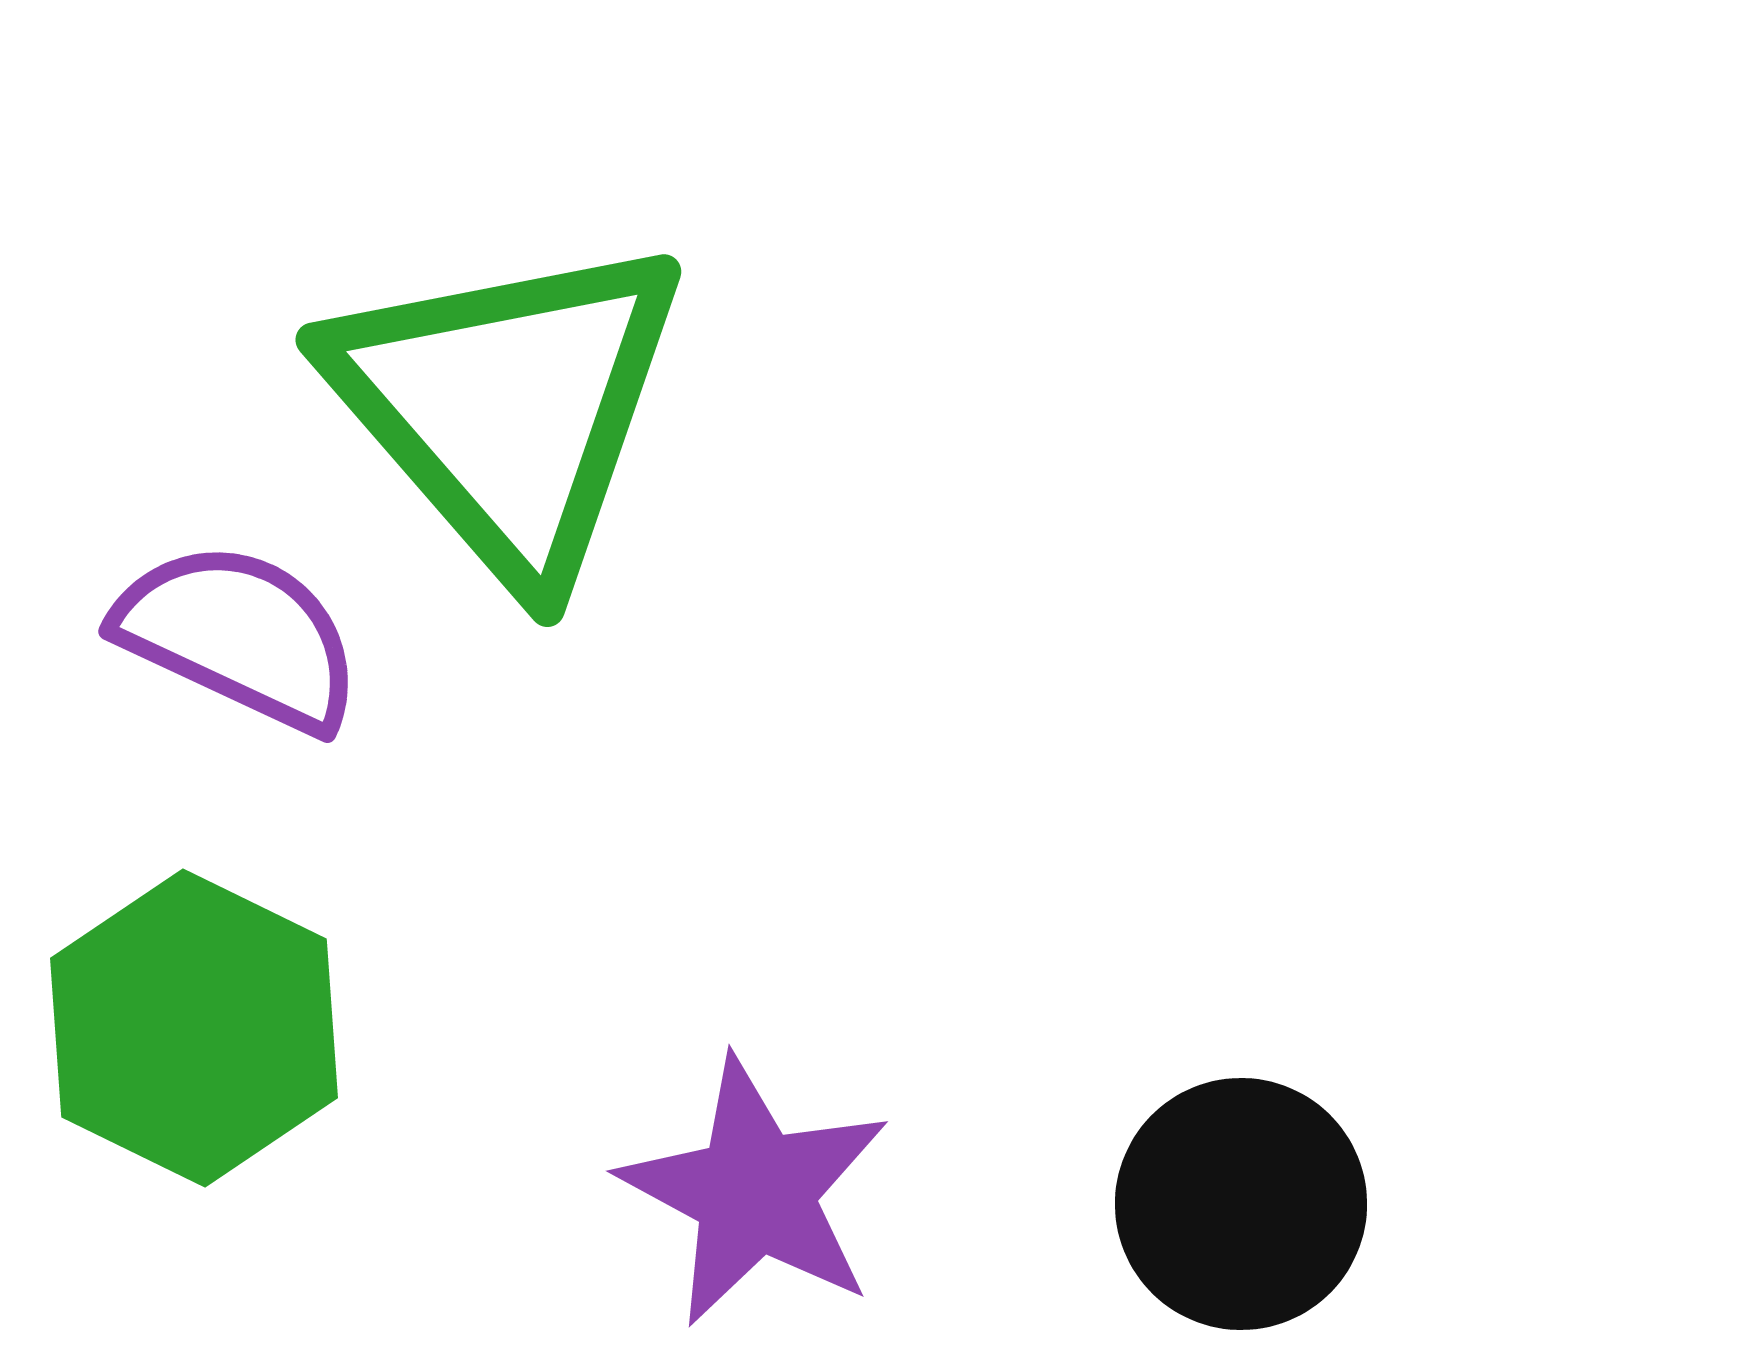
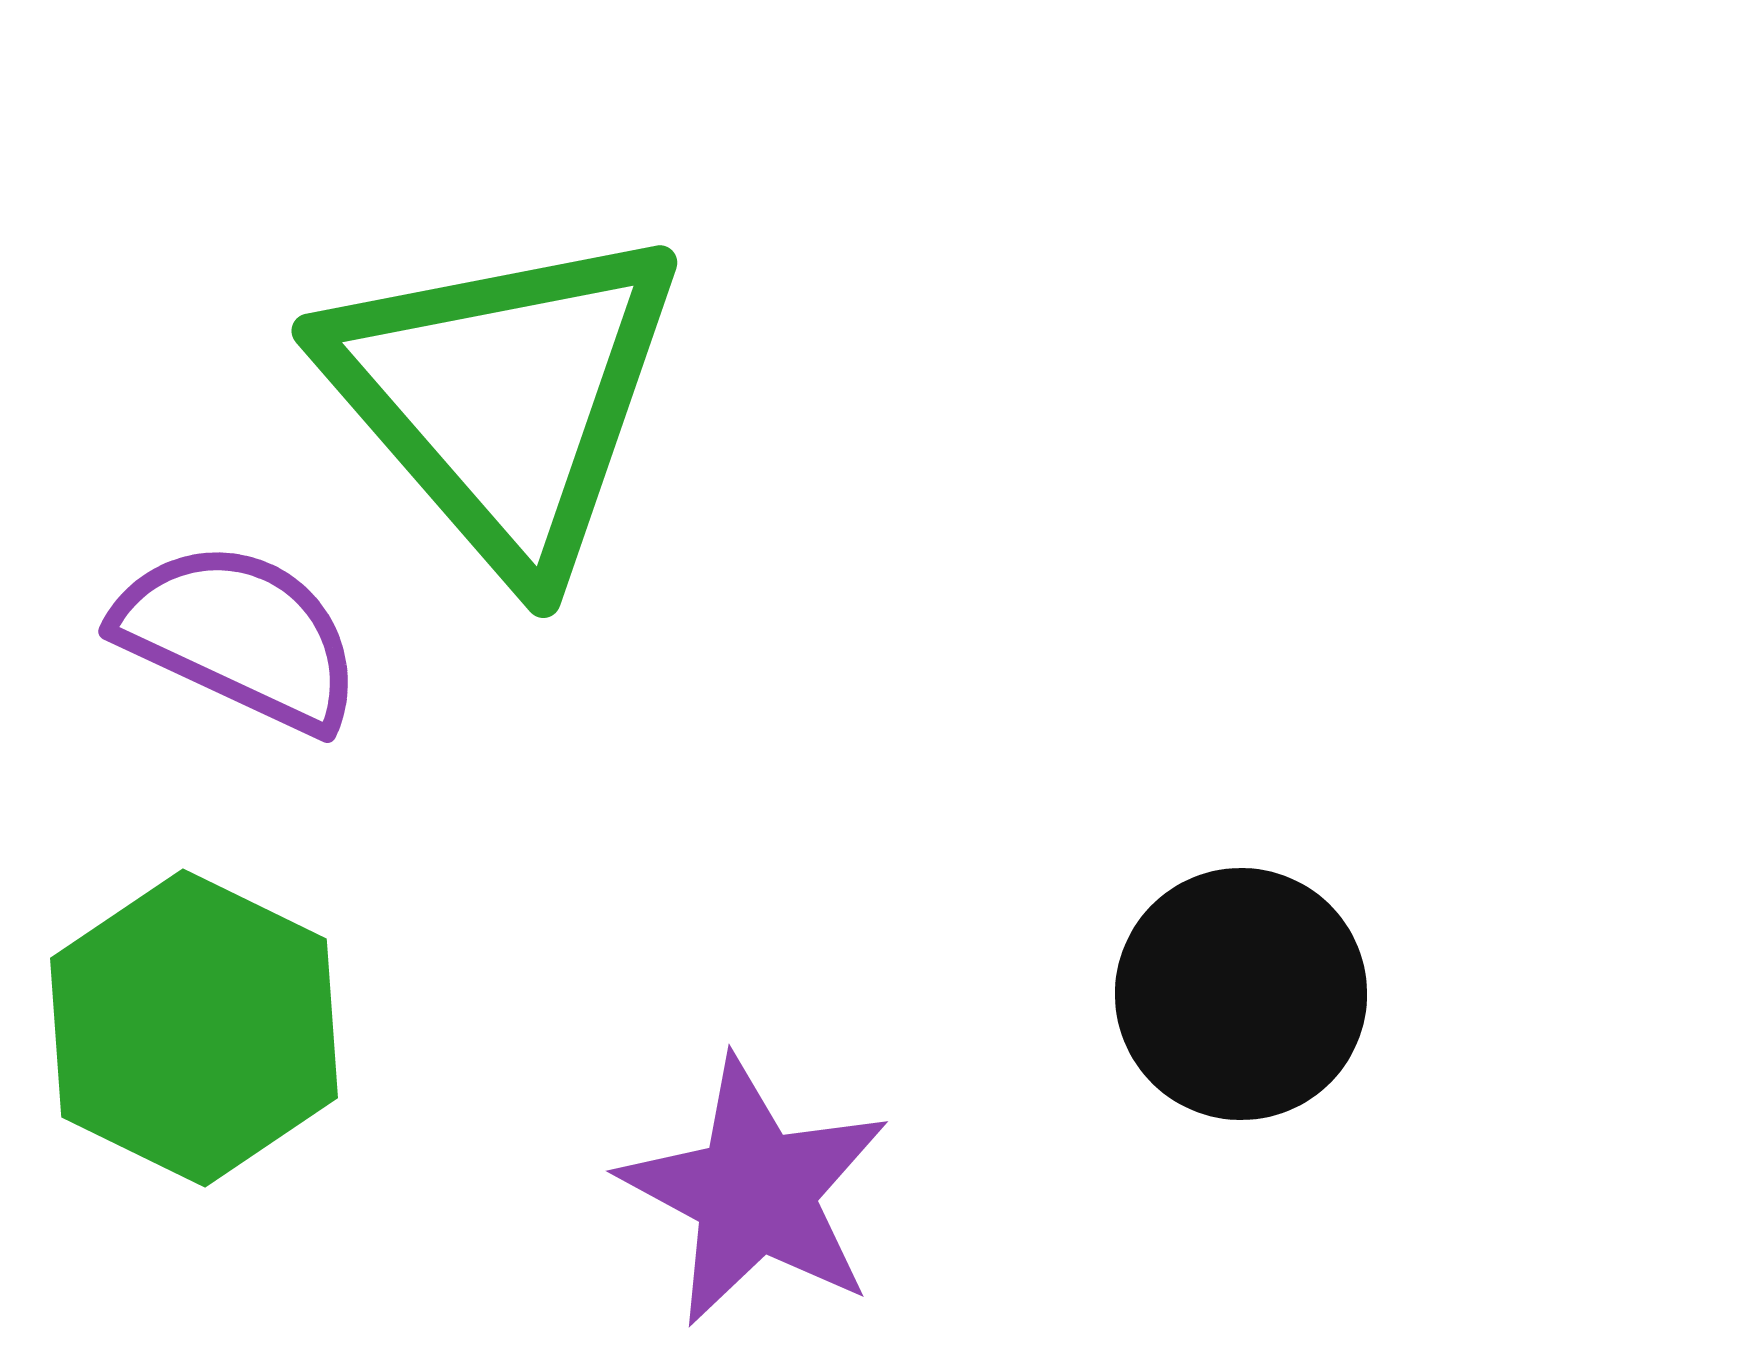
green triangle: moved 4 px left, 9 px up
black circle: moved 210 px up
